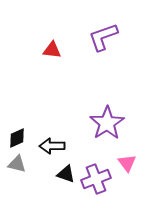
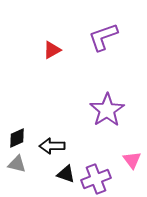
red triangle: rotated 36 degrees counterclockwise
purple star: moved 13 px up
pink triangle: moved 5 px right, 3 px up
